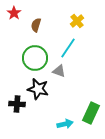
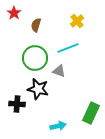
cyan line: rotated 35 degrees clockwise
cyan arrow: moved 7 px left, 2 px down
